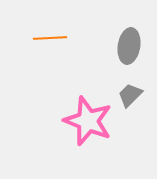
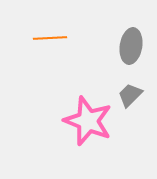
gray ellipse: moved 2 px right
